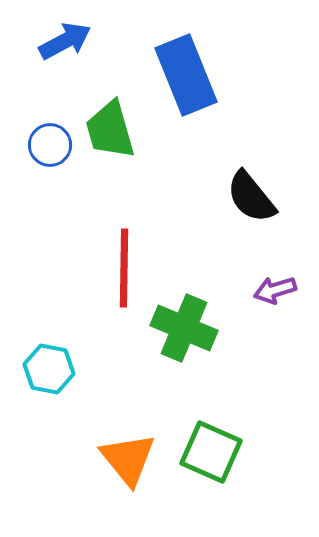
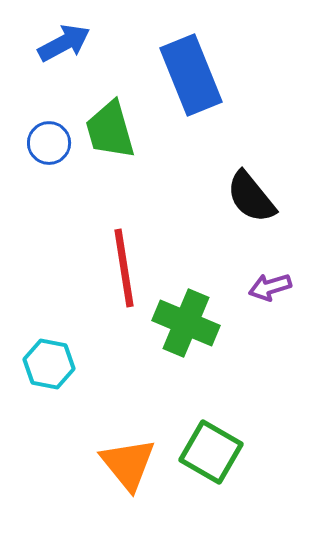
blue arrow: moved 1 px left, 2 px down
blue rectangle: moved 5 px right
blue circle: moved 1 px left, 2 px up
red line: rotated 10 degrees counterclockwise
purple arrow: moved 5 px left, 3 px up
green cross: moved 2 px right, 5 px up
cyan hexagon: moved 5 px up
green square: rotated 6 degrees clockwise
orange triangle: moved 5 px down
